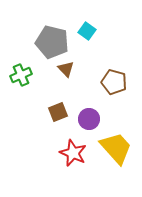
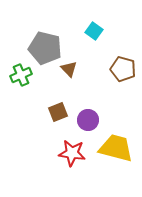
cyan square: moved 7 px right
gray pentagon: moved 7 px left, 6 px down
brown triangle: moved 3 px right
brown pentagon: moved 9 px right, 13 px up
purple circle: moved 1 px left, 1 px down
yellow trapezoid: rotated 33 degrees counterclockwise
red star: moved 1 px left; rotated 16 degrees counterclockwise
